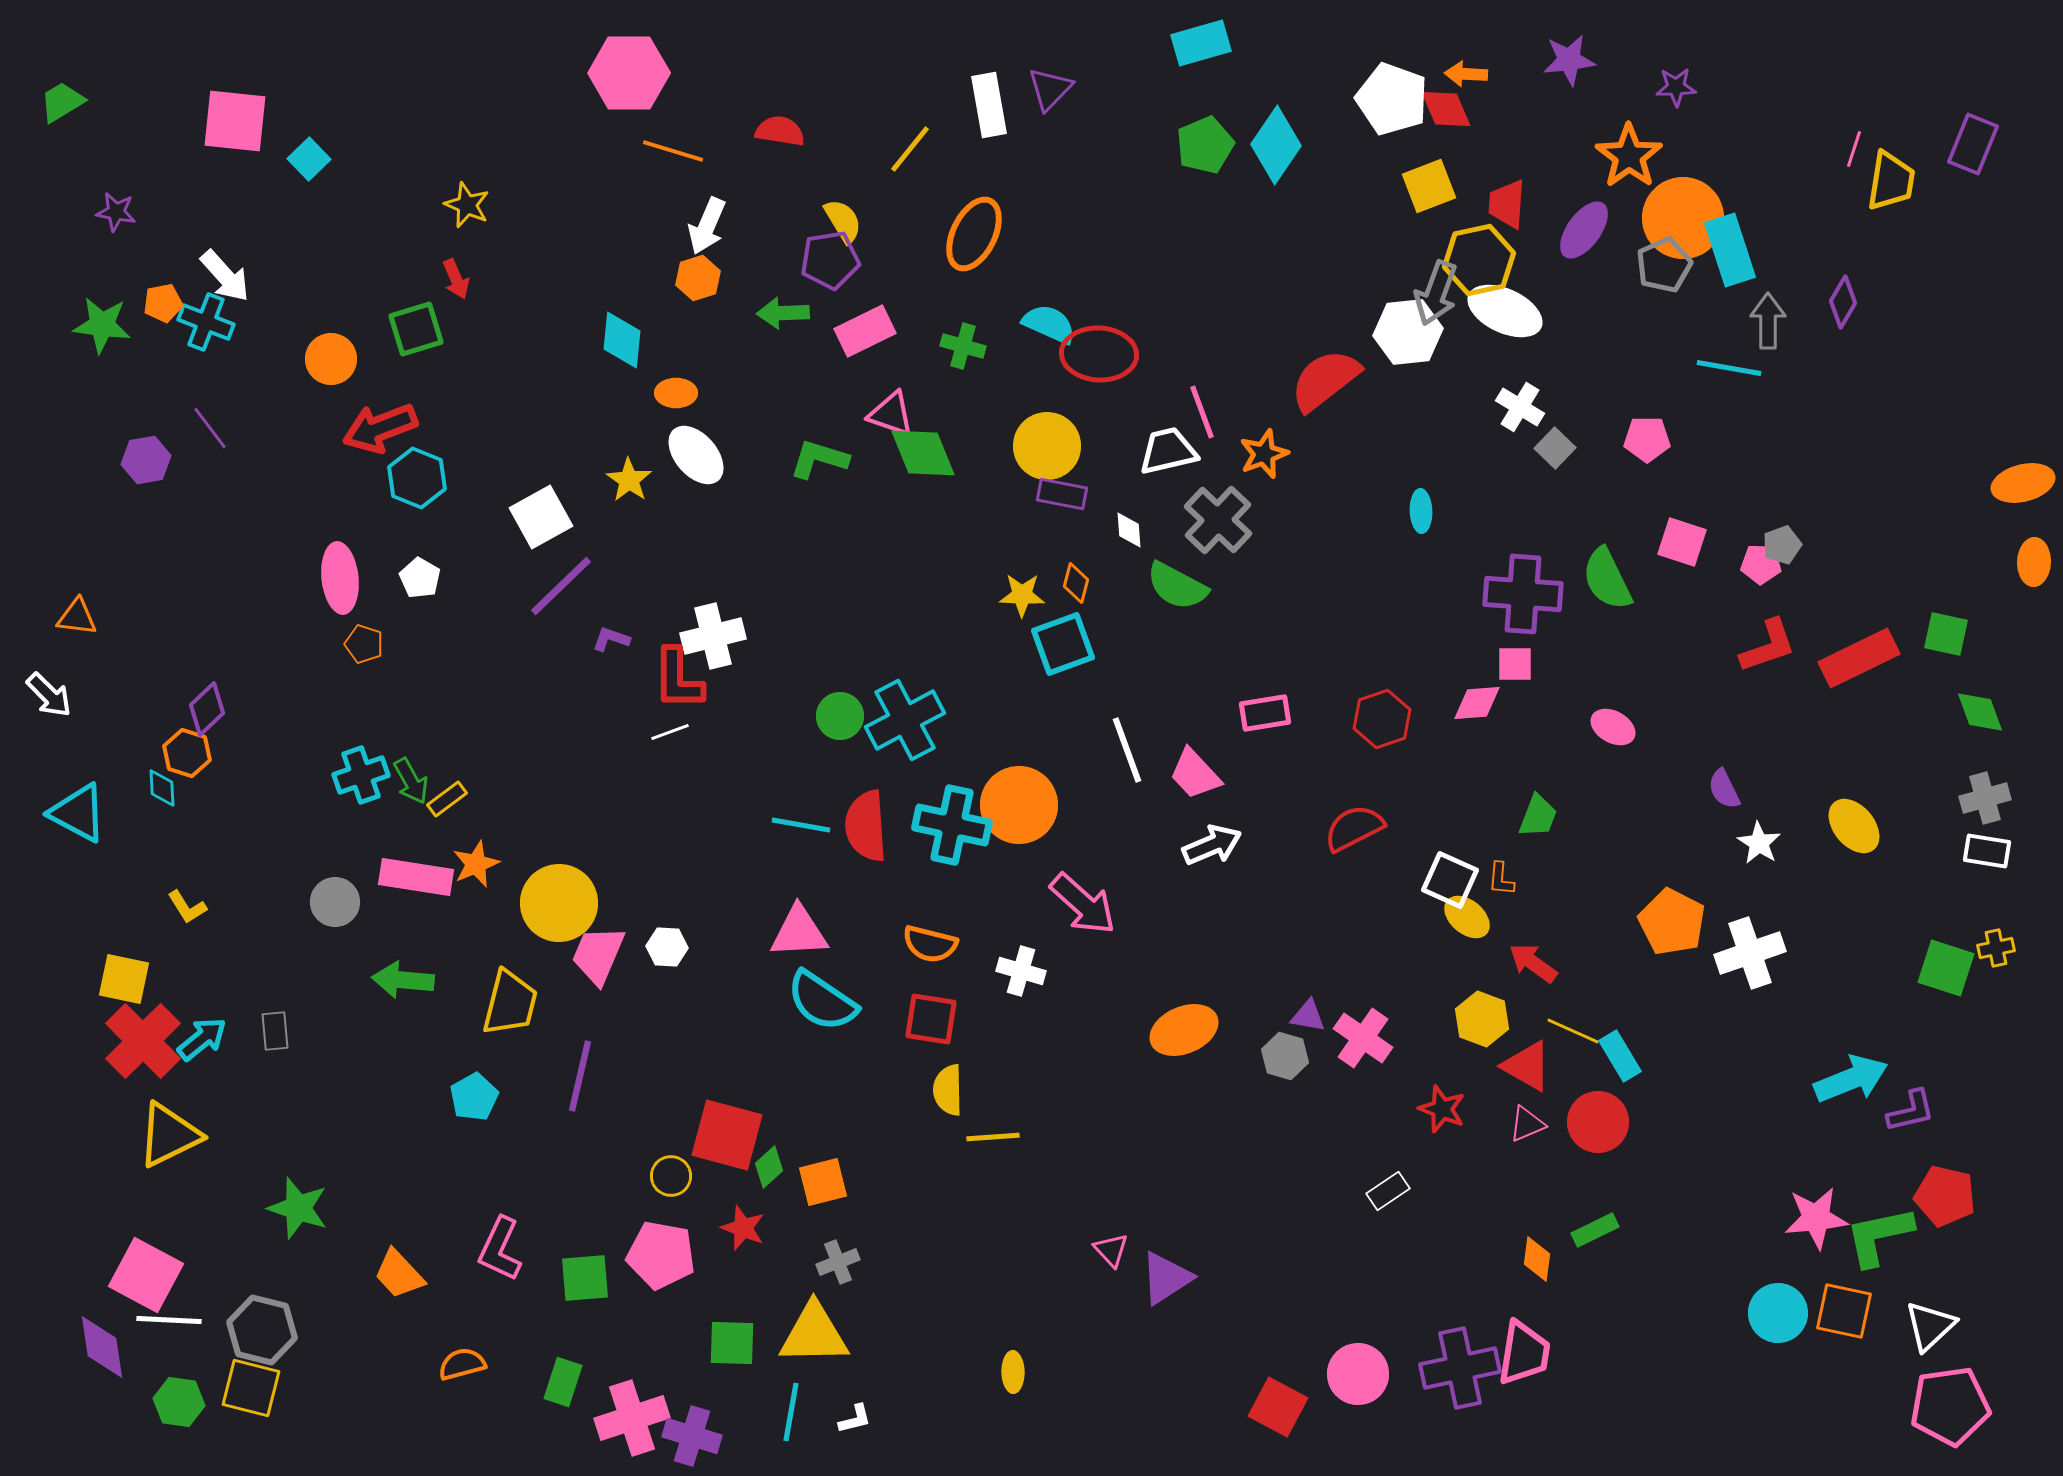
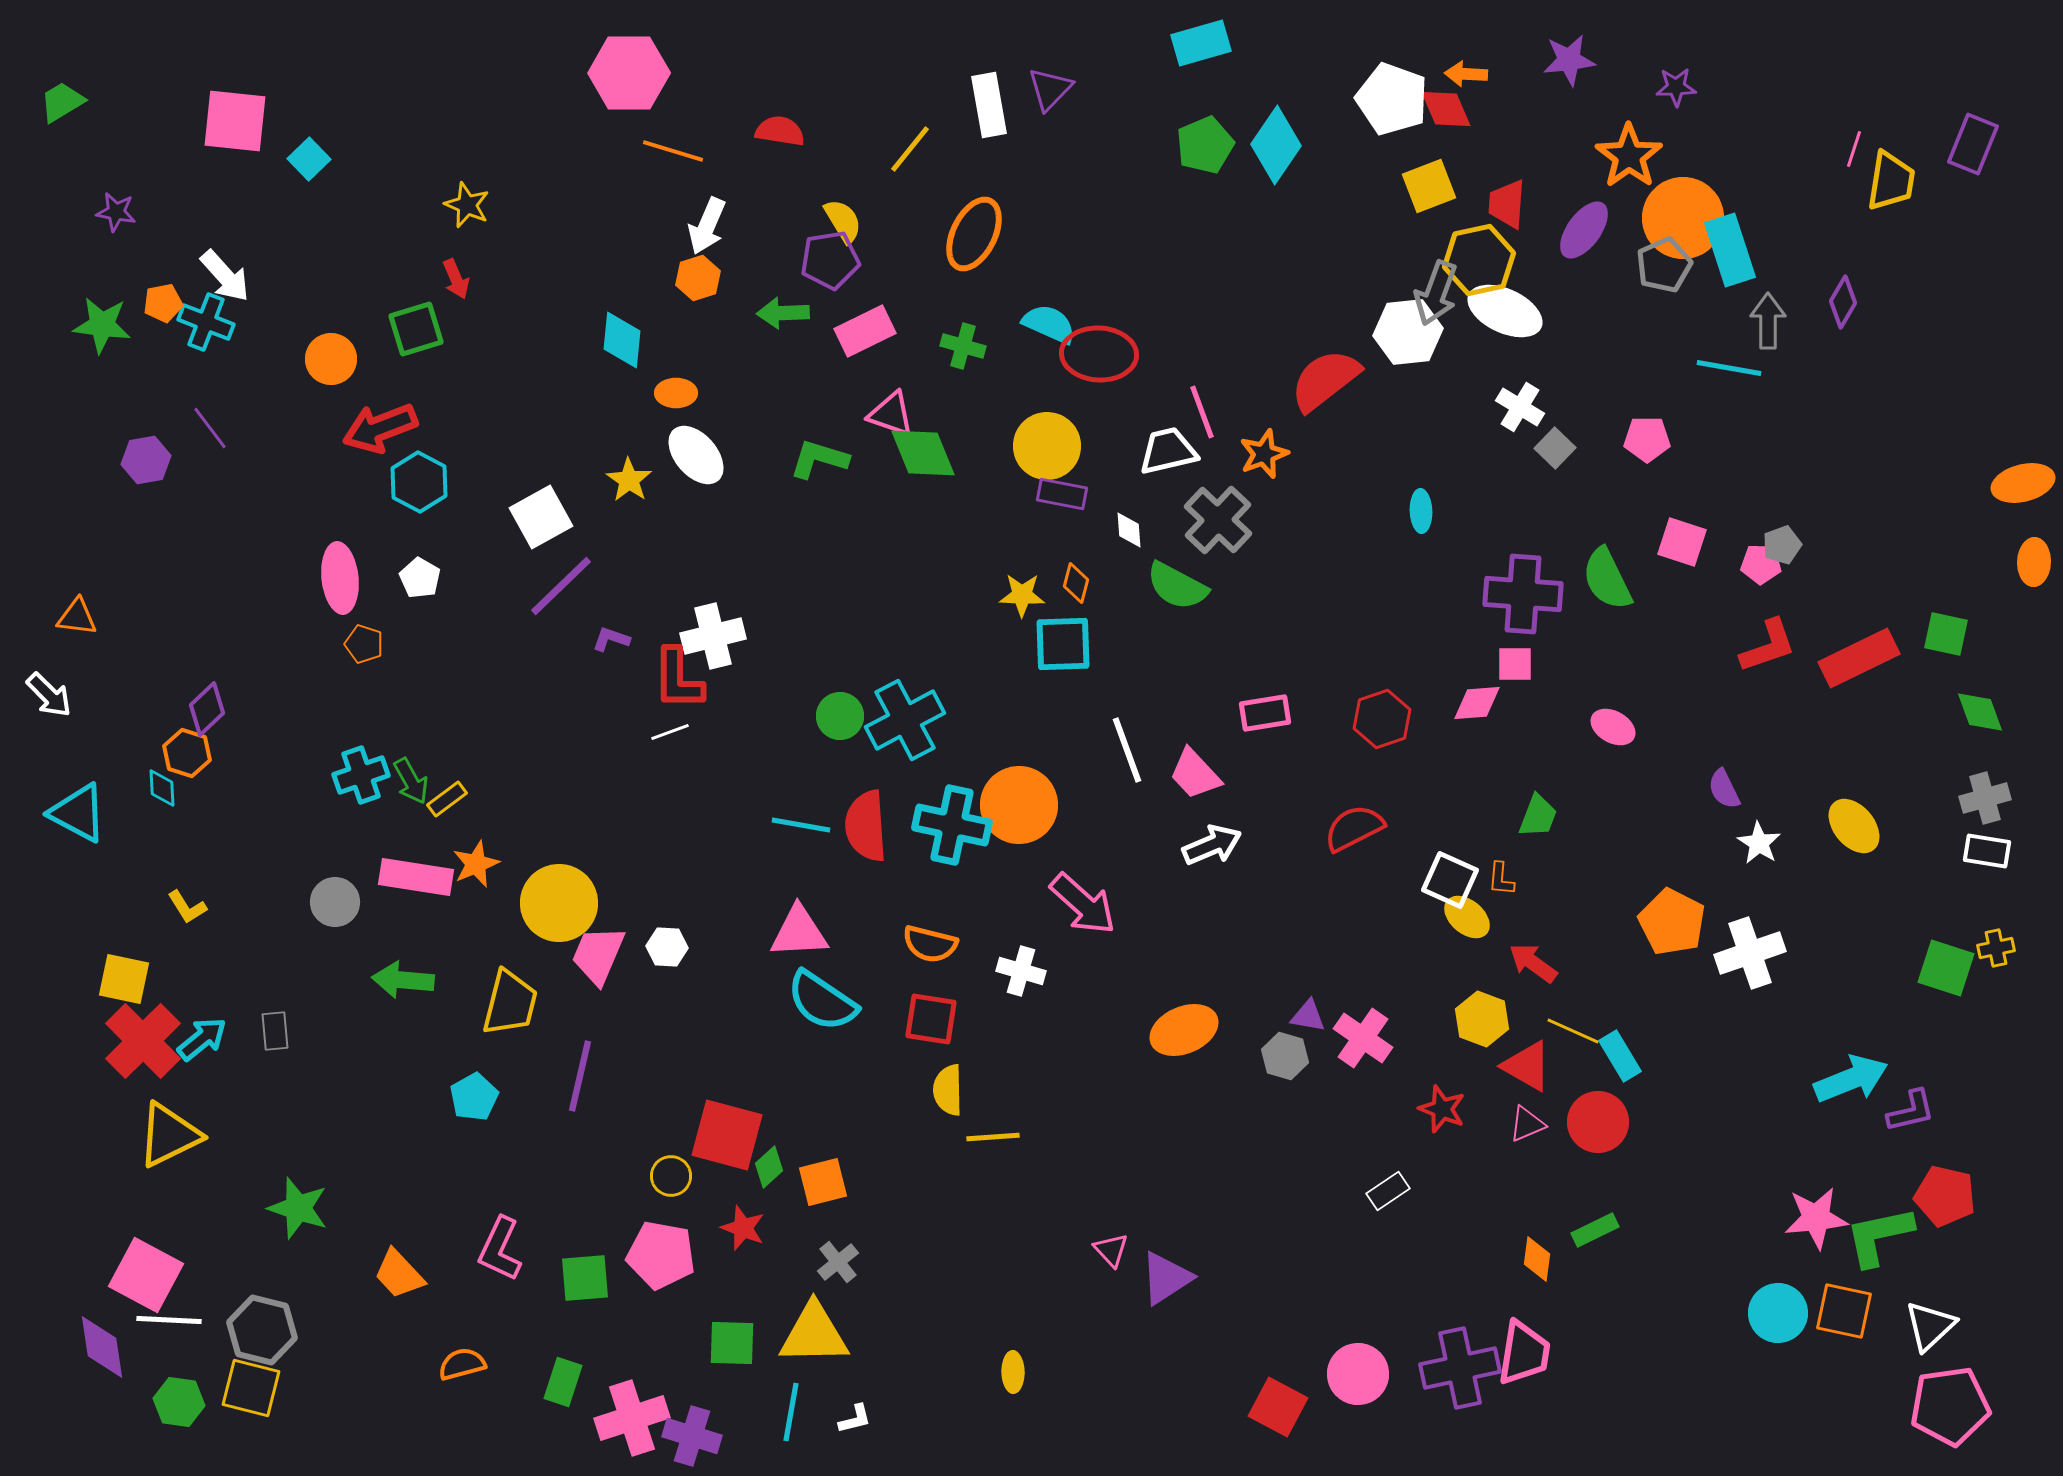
cyan hexagon at (417, 478): moved 2 px right, 4 px down; rotated 6 degrees clockwise
cyan square at (1063, 644): rotated 18 degrees clockwise
gray cross at (838, 1262): rotated 18 degrees counterclockwise
